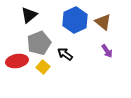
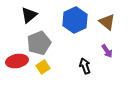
brown triangle: moved 4 px right
black arrow: moved 20 px right, 12 px down; rotated 35 degrees clockwise
yellow square: rotated 16 degrees clockwise
